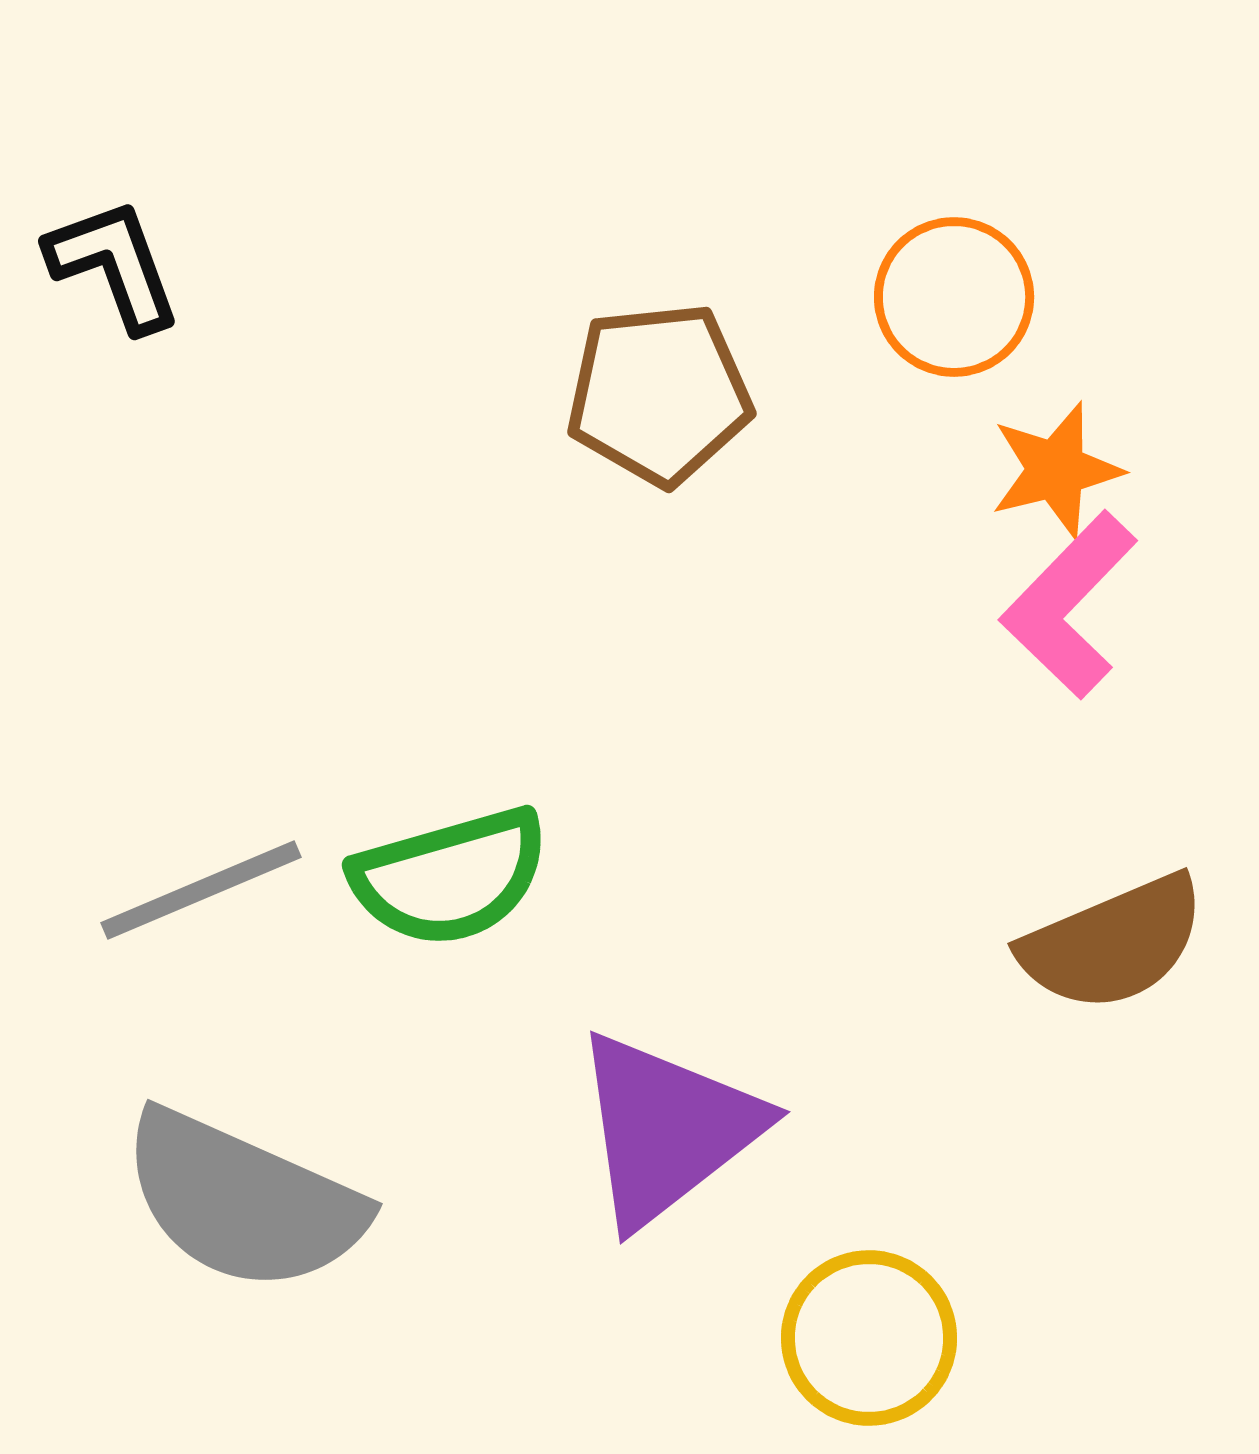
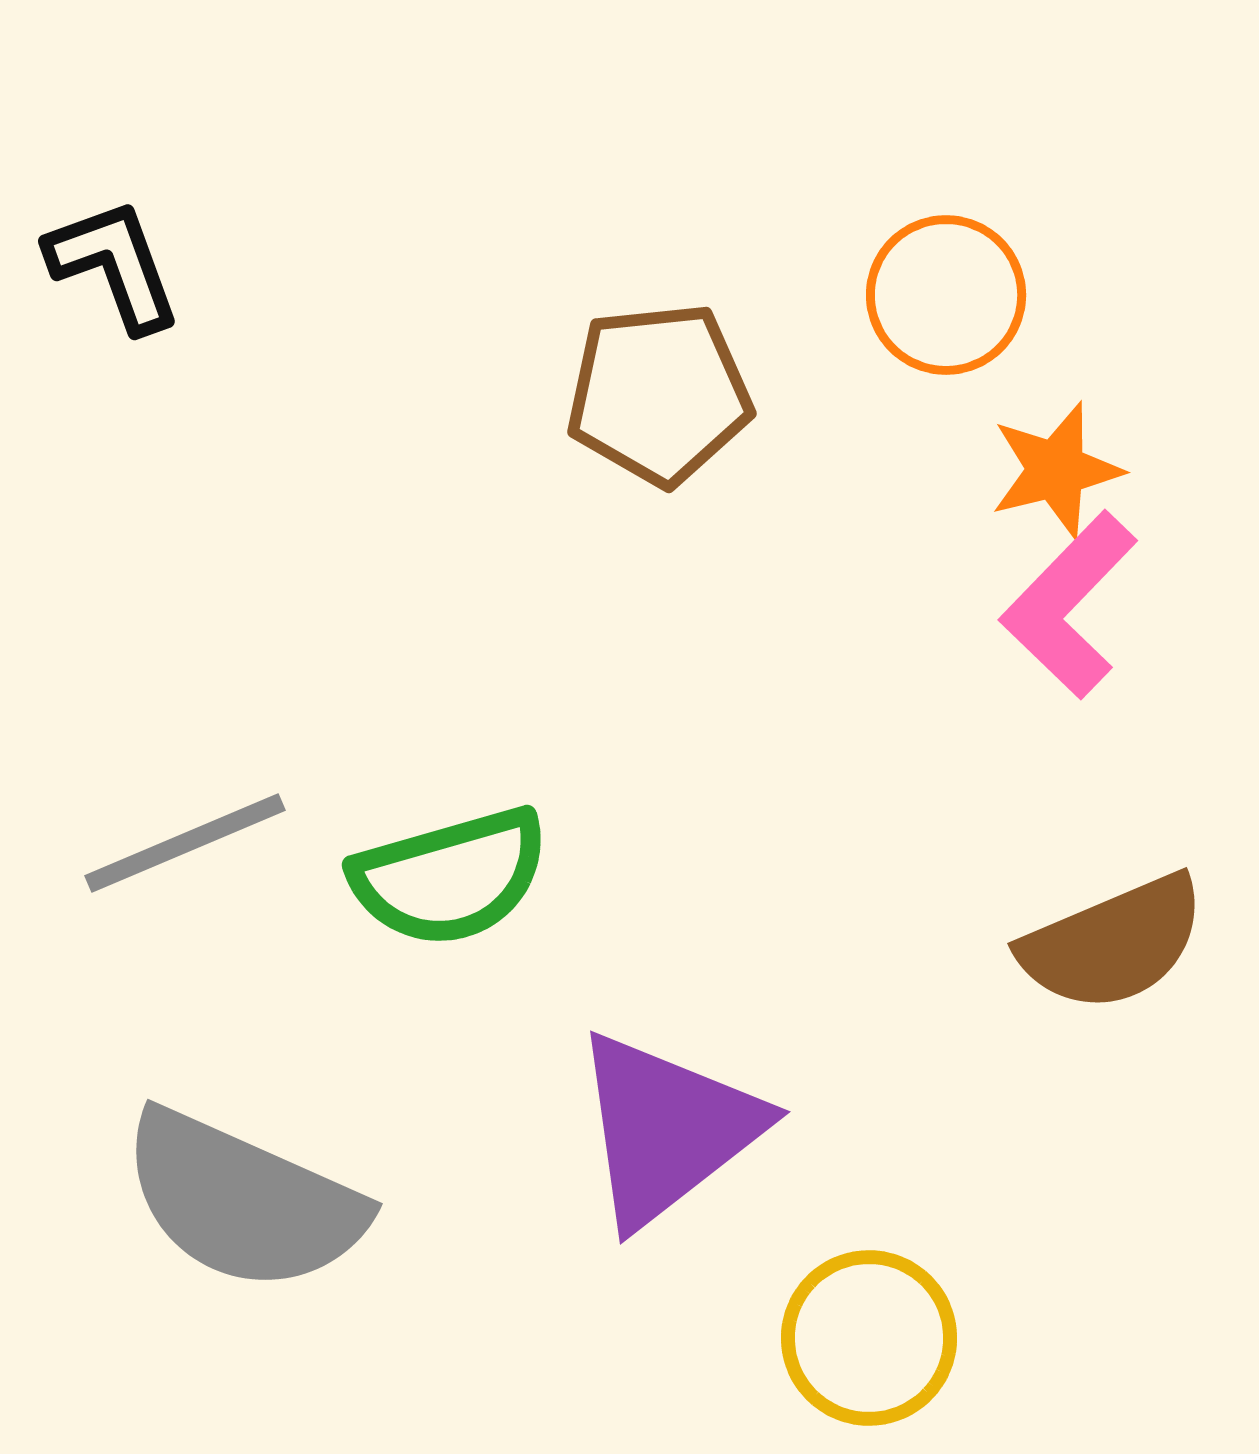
orange circle: moved 8 px left, 2 px up
gray line: moved 16 px left, 47 px up
